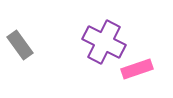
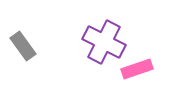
gray rectangle: moved 3 px right, 1 px down
